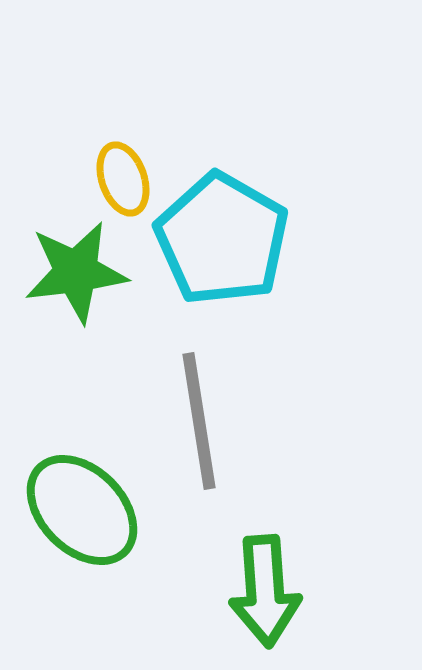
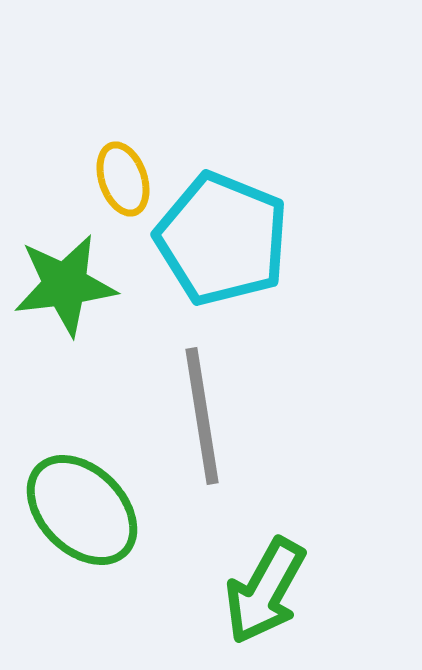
cyan pentagon: rotated 8 degrees counterclockwise
green star: moved 11 px left, 13 px down
gray line: moved 3 px right, 5 px up
green arrow: rotated 33 degrees clockwise
